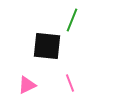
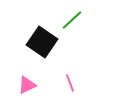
green line: rotated 25 degrees clockwise
black square: moved 5 px left, 4 px up; rotated 28 degrees clockwise
